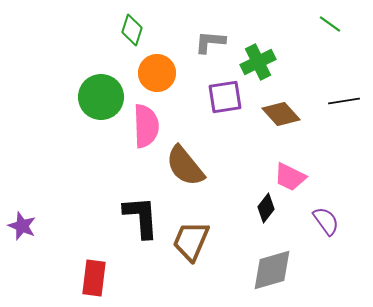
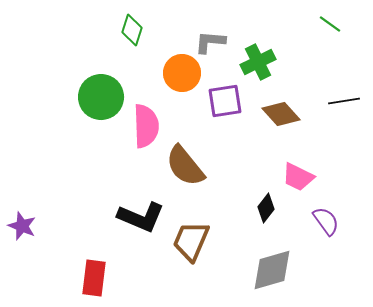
orange circle: moved 25 px right
purple square: moved 4 px down
pink trapezoid: moved 8 px right
black L-shape: rotated 117 degrees clockwise
